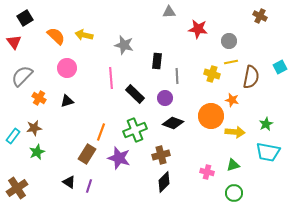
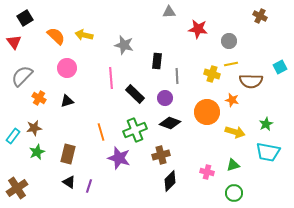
yellow line at (231, 62): moved 2 px down
brown semicircle at (251, 77): moved 4 px down; rotated 80 degrees clockwise
orange circle at (211, 116): moved 4 px left, 4 px up
black diamond at (173, 123): moved 3 px left
orange line at (101, 132): rotated 36 degrees counterclockwise
yellow arrow at (235, 132): rotated 12 degrees clockwise
brown rectangle at (87, 154): moved 19 px left; rotated 18 degrees counterclockwise
black diamond at (164, 182): moved 6 px right, 1 px up
